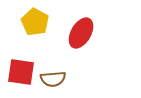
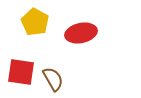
red ellipse: rotated 48 degrees clockwise
brown semicircle: rotated 115 degrees counterclockwise
